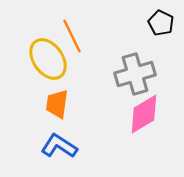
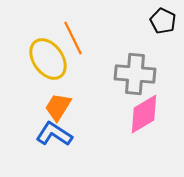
black pentagon: moved 2 px right, 2 px up
orange line: moved 1 px right, 2 px down
gray cross: rotated 21 degrees clockwise
orange trapezoid: moved 1 px right, 3 px down; rotated 24 degrees clockwise
blue L-shape: moved 5 px left, 12 px up
